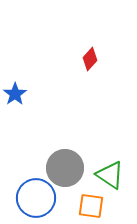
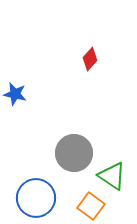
blue star: rotated 25 degrees counterclockwise
gray circle: moved 9 px right, 15 px up
green triangle: moved 2 px right, 1 px down
orange square: rotated 28 degrees clockwise
